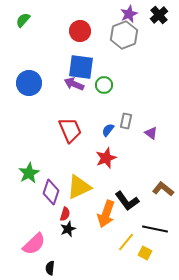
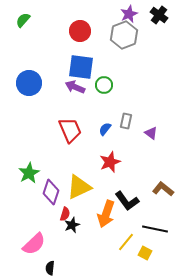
black cross: rotated 12 degrees counterclockwise
purple arrow: moved 1 px right, 3 px down
blue semicircle: moved 3 px left, 1 px up
red star: moved 4 px right, 4 px down
black star: moved 4 px right, 4 px up
